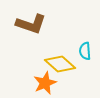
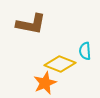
brown L-shape: rotated 8 degrees counterclockwise
yellow diamond: rotated 20 degrees counterclockwise
